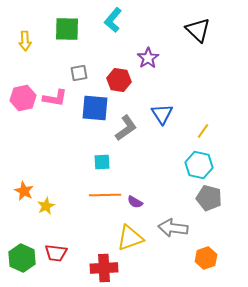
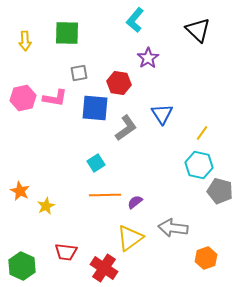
cyan L-shape: moved 22 px right
green square: moved 4 px down
red hexagon: moved 3 px down
yellow line: moved 1 px left, 2 px down
cyan square: moved 6 px left, 1 px down; rotated 30 degrees counterclockwise
orange star: moved 4 px left
gray pentagon: moved 11 px right, 7 px up
purple semicircle: rotated 112 degrees clockwise
yellow triangle: rotated 16 degrees counterclockwise
red trapezoid: moved 10 px right, 1 px up
green hexagon: moved 8 px down
red cross: rotated 36 degrees clockwise
